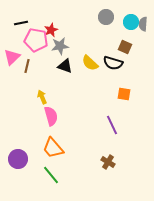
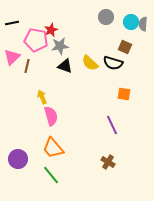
black line: moved 9 px left
